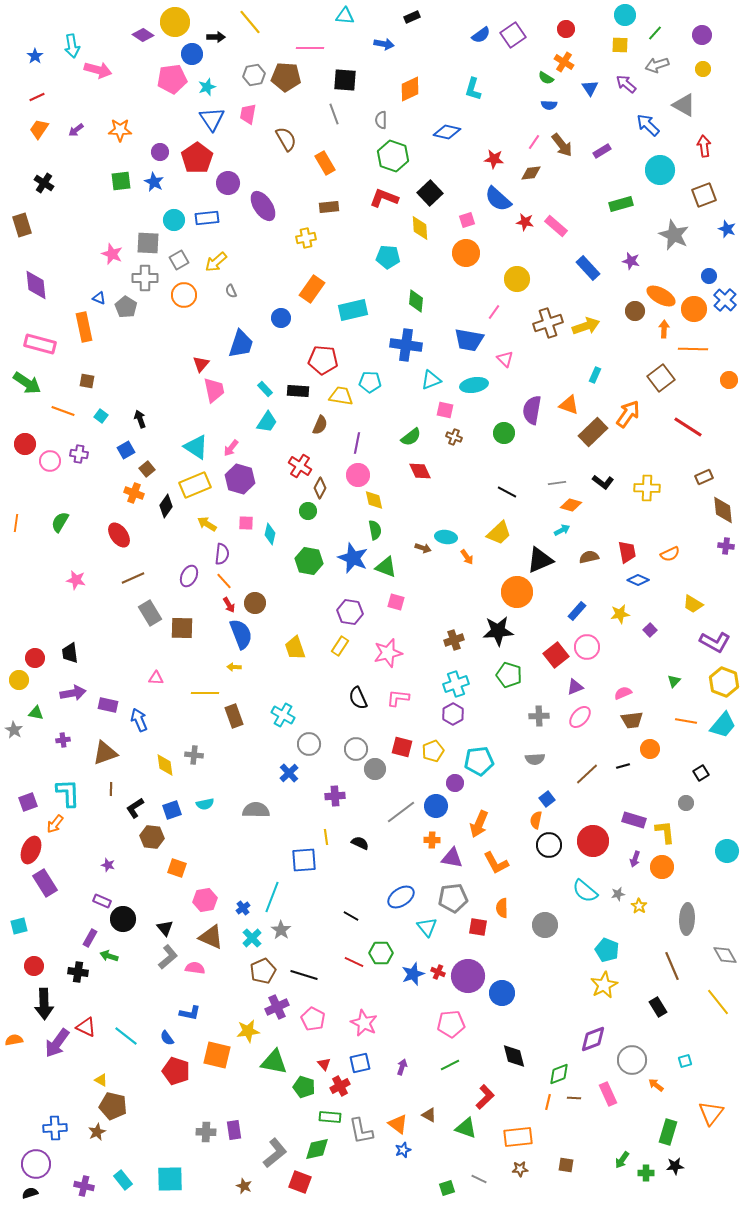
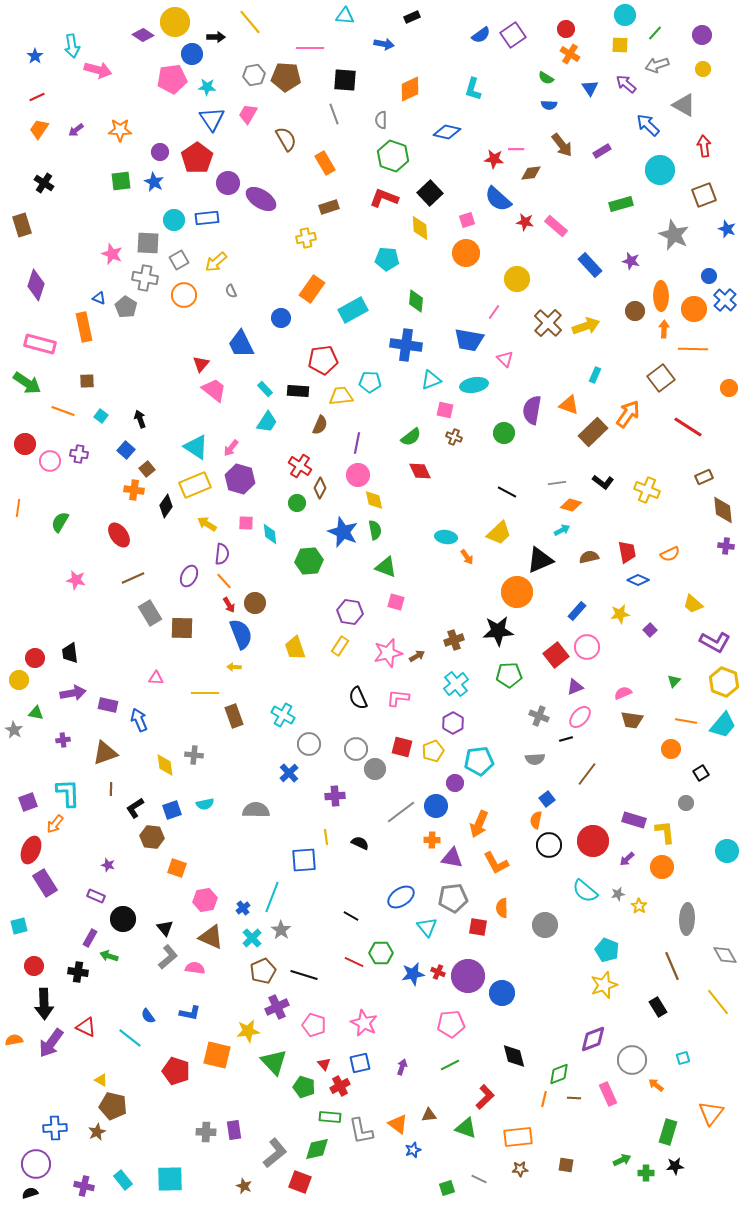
orange cross at (564, 62): moved 6 px right, 8 px up
cyan star at (207, 87): rotated 24 degrees clockwise
pink trapezoid at (248, 114): rotated 20 degrees clockwise
pink line at (534, 142): moved 18 px left, 7 px down; rotated 56 degrees clockwise
purple ellipse at (263, 206): moved 2 px left, 7 px up; rotated 24 degrees counterclockwise
brown rectangle at (329, 207): rotated 12 degrees counterclockwise
cyan pentagon at (388, 257): moved 1 px left, 2 px down
blue rectangle at (588, 268): moved 2 px right, 3 px up
gray cross at (145, 278): rotated 10 degrees clockwise
purple diamond at (36, 285): rotated 24 degrees clockwise
orange ellipse at (661, 296): rotated 60 degrees clockwise
cyan rectangle at (353, 310): rotated 16 degrees counterclockwise
brown cross at (548, 323): rotated 28 degrees counterclockwise
blue trapezoid at (241, 344): rotated 136 degrees clockwise
red pentagon at (323, 360): rotated 12 degrees counterclockwise
orange circle at (729, 380): moved 8 px down
brown square at (87, 381): rotated 14 degrees counterclockwise
pink trapezoid at (214, 390): rotated 40 degrees counterclockwise
yellow trapezoid at (341, 396): rotated 15 degrees counterclockwise
blue square at (126, 450): rotated 18 degrees counterclockwise
yellow cross at (647, 488): moved 2 px down; rotated 20 degrees clockwise
orange cross at (134, 493): moved 3 px up; rotated 12 degrees counterclockwise
green circle at (308, 511): moved 11 px left, 8 px up
orange line at (16, 523): moved 2 px right, 15 px up
cyan diamond at (270, 534): rotated 20 degrees counterclockwise
brown arrow at (423, 548): moved 6 px left, 108 px down; rotated 49 degrees counterclockwise
blue star at (353, 558): moved 10 px left, 26 px up
green hexagon at (309, 561): rotated 16 degrees counterclockwise
yellow trapezoid at (693, 604): rotated 10 degrees clockwise
green pentagon at (509, 675): rotated 20 degrees counterclockwise
cyan cross at (456, 684): rotated 20 degrees counterclockwise
purple hexagon at (453, 714): moved 9 px down
gray cross at (539, 716): rotated 24 degrees clockwise
brown trapezoid at (632, 720): rotated 15 degrees clockwise
orange circle at (650, 749): moved 21 px right
black line at (623, 766): moved 57 px left, 27 px up
brown line at (587, 774): rotated 10 degrees counterclockwise
purple arrow at (635, 859): moved 8 px left; rotated 28 degrees clockwise
purple rectangle at (102, 901): moved 6 px left, 5 px up
blue star at (413, 974): rotated 10 degrees clockwise
yellow star at (604, 985): rotated 8 degrees clockwise
pink pentagon at (313, 1019): moved 1 px right, 6 px down; rotated 10 degrees counterclockwise
cyan line at (126, 1036): moved 4 px right, 2 px down
blue semicircle at (167, 1038): moved 19 px left, 22 px up
purple arrow at (57, 1043): moved 6 px left
cyan square at (685, 1061): moved 2 px left, 3 px up
green triangle at (274, 1062): rotated 36 degrees clockwise
orange line at (548, 1102): moved 4 px left, 3 px up
brown triangle at (429, 1115): rotated 35 degrees counterclockwise
blue star at (403, 1150): moved 10 px right
green arrow at (622, 1160): rotated 150 degrees counterclockwise
